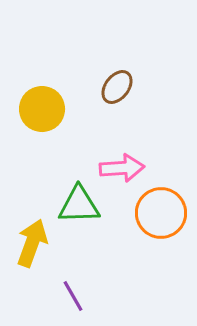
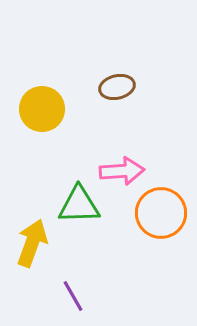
brown ellipse: rotated 40 degrees clockwise
pink arrow: moved 3 px down
